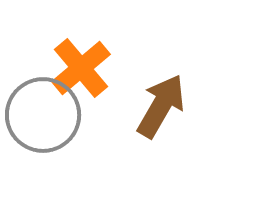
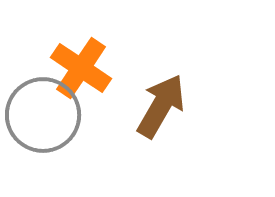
orange cross: rotated 16 degrees counterclockwise
